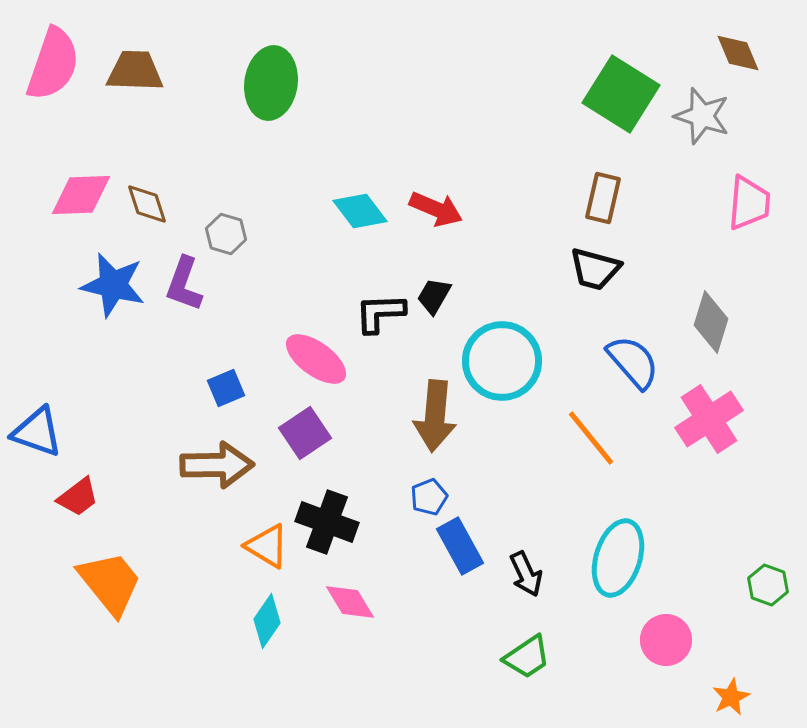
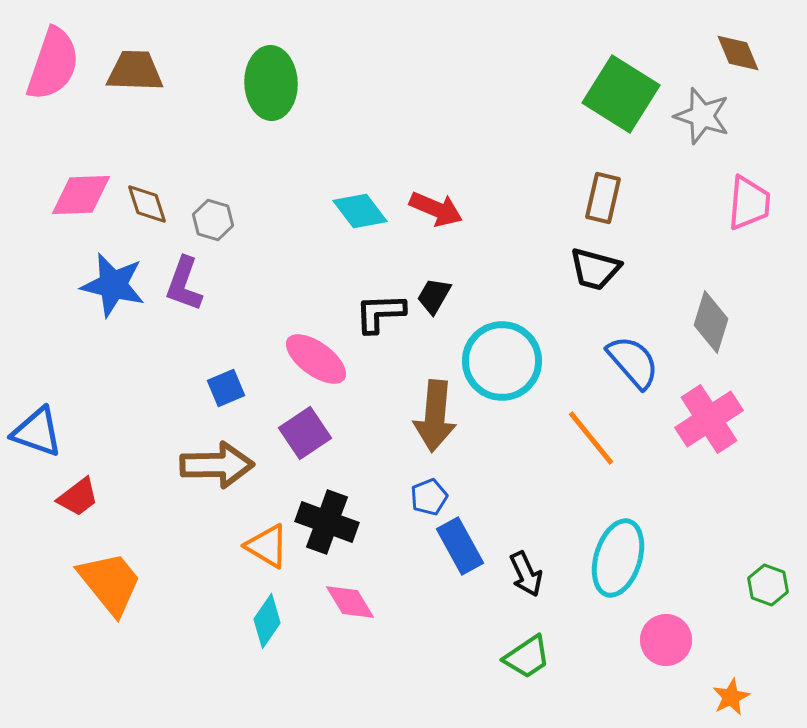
green ellipse at (271, 83): rotated 10 degrees counterclockwise
gray hexagon at (226, 234): moved 13 px left, 14 px up
